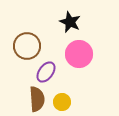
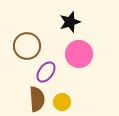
black star: rotated 30 degrees clockwise
